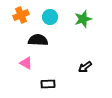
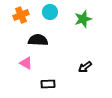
cyan circle: moved 5 px up
